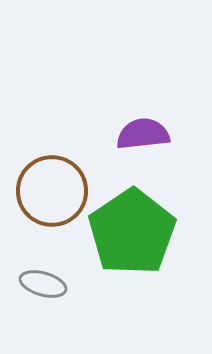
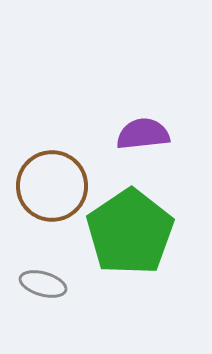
brown circle: moved 5 px up
green pentagon: moved 2 px left
